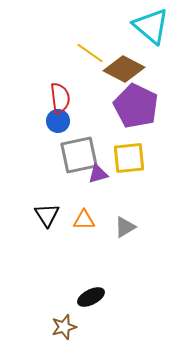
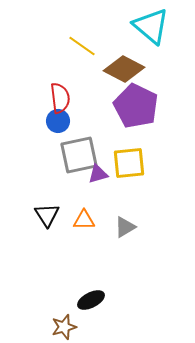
yellow line: moved 8 px left, 7 px up
yellow square: moved 5 px down
black ellipse: moved 3 px down
